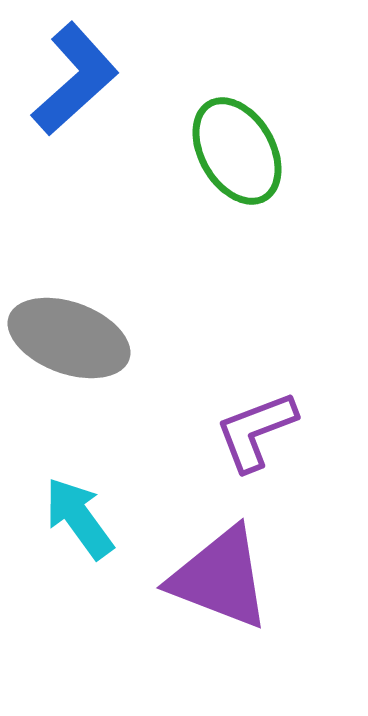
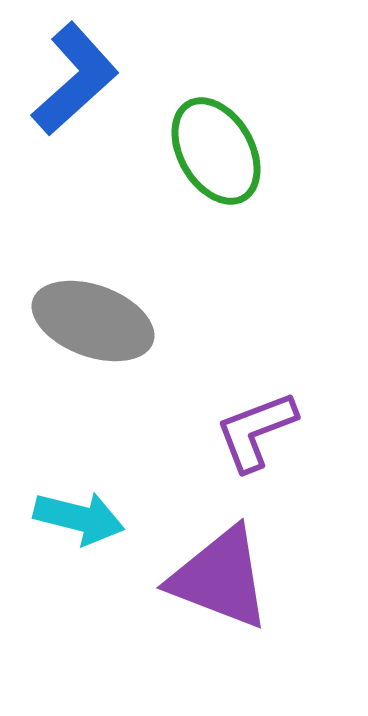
green ellipse: moved 21 px left
gray ellipse: moved 24 px right, 17 px up
cyan arrow: rotated 140 degrees clockwise
